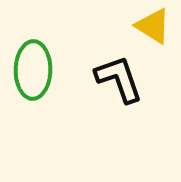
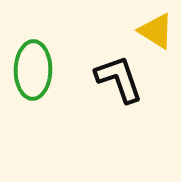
yellow triangle: moved 3 px right, 5 px down
